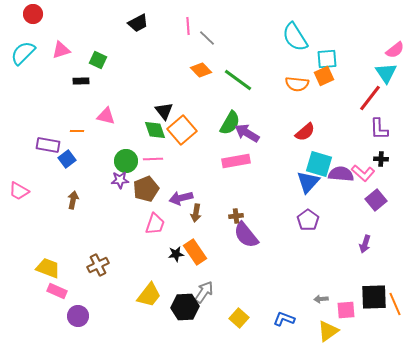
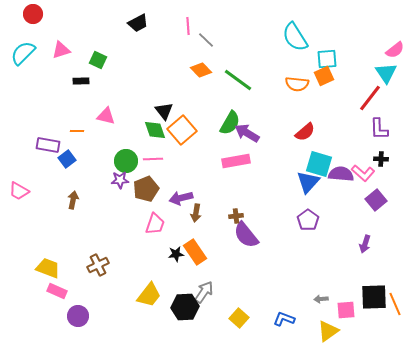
gray line at (207, 38): moved 1 px left, 2 px down
